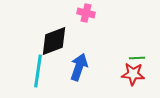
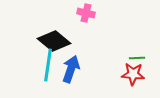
black diamond: rotated 60 degrees clockwise
blue arrow: moved 8 px left, 2 px down
cyan line: moved 10 px right, 6 px up
